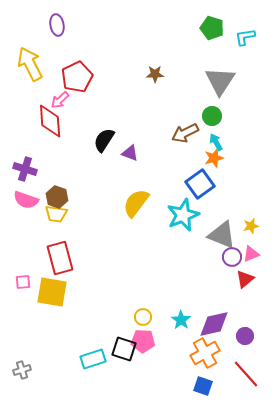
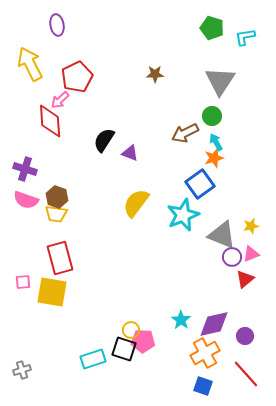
yellow circle at (143, 317): moved 12 px left, 13 px down
